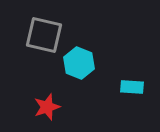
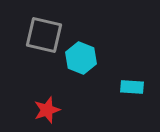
cyan hexagon: moved 2 px right, 5 px up
red star: moved 3 px down
